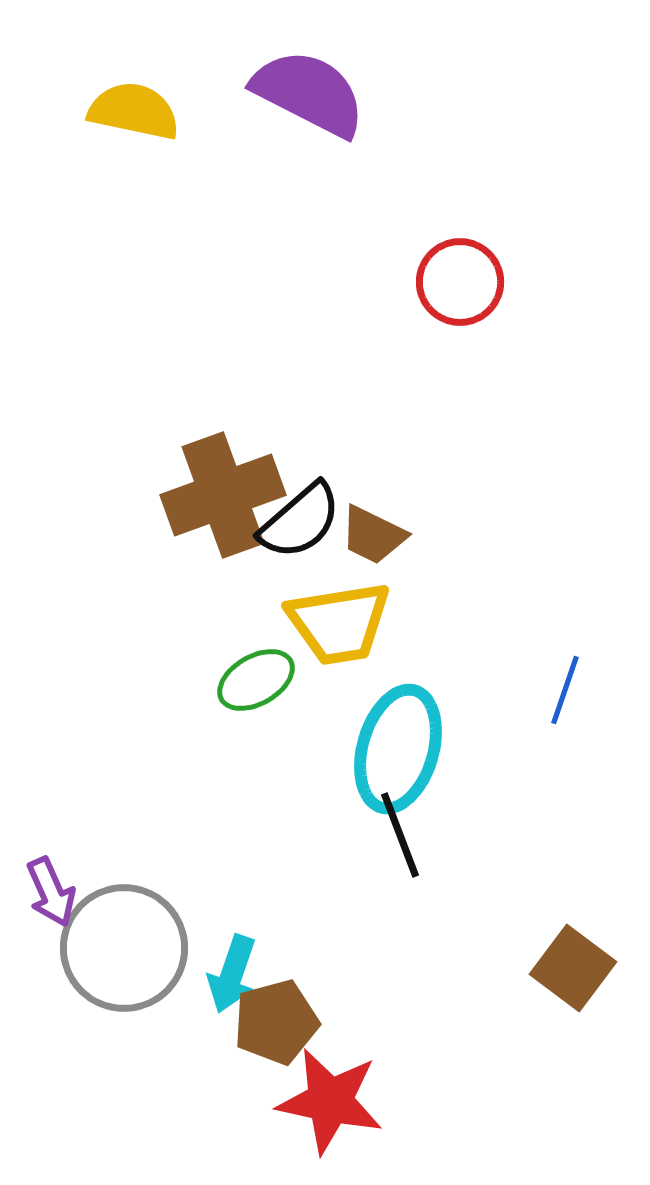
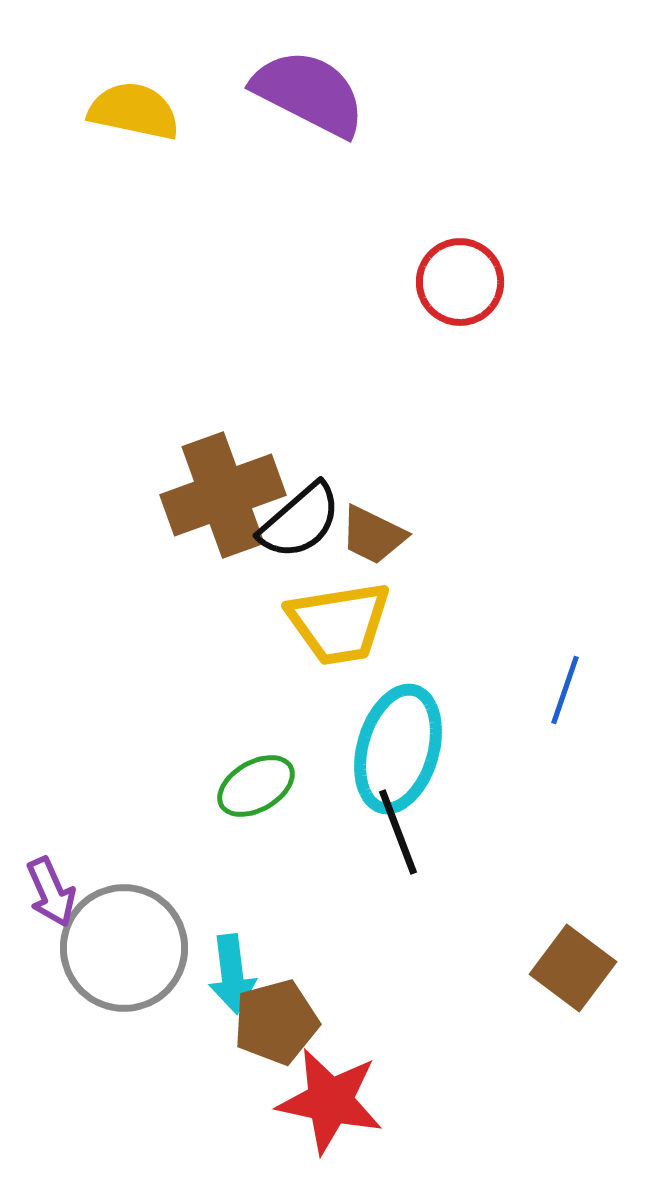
green ellipse: moved 106 px down
black line: moved 2 px left, 3 px up
cyan arrow: rotated 26 degrees counterclockwise
